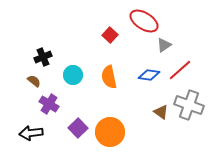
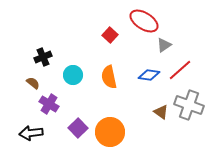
brown semicircle: moved 1 px left, 2 px down
